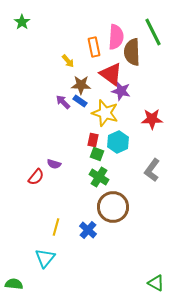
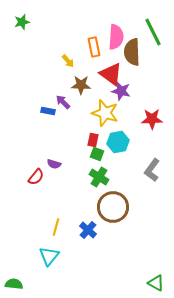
green star: rotated 21 degrees clockwise
blue rectangle: moved 32 px left, 10 px down; rotated 24 degrees counterclockwise
cyan hexagon: rotated 15 degrees clockwise
cyan triangle: moved 4 px right, 2 px up
